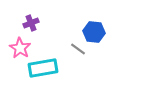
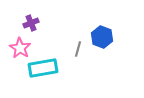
blue hexagon: moved 8 px right, 5 px down; rotated 15 degrees clockwise
gray line: rotated 70 degrees clockwise
